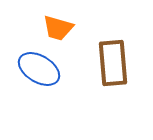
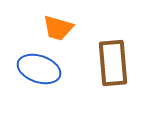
blue ellipse: rotated 12 degrees counterclockwise
